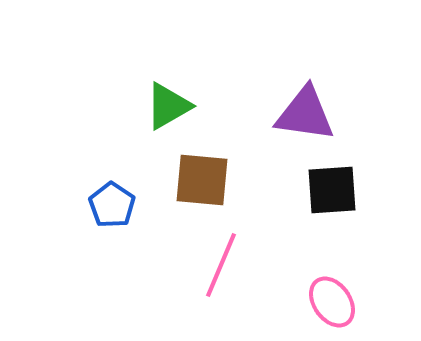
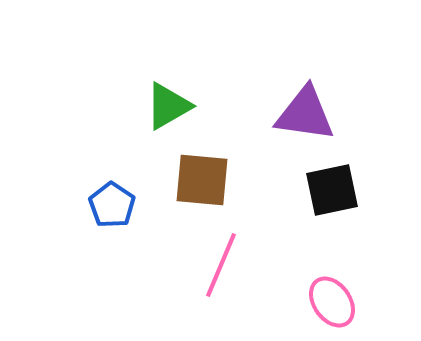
black square: rotated 8 degrees counterclockwise
